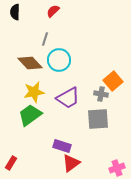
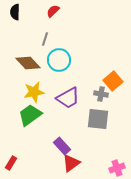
brown diamond: moved 2 px left
gray square: rotated 10 degrees clockwise
purple rectangle: rotated 30 degrees clockwise
